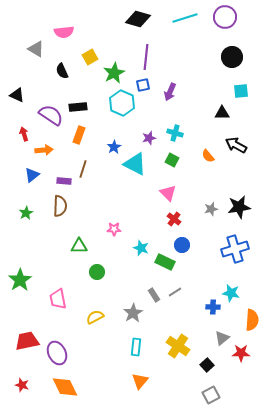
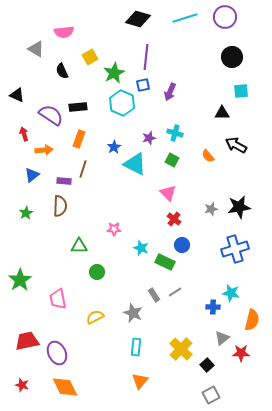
orange rectangle at (79, 135): moved 4 px down
gray star at (133, 313): rotated 18 degrees counterclockwise
orange semicircle at (252, 320): rotated 10 degrees clockwise
yellow cross at (178, 346): moved 3 px right, 3 px down; rotated 10 degrees clockwise
